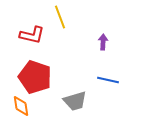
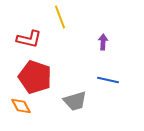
red L-shape: moved 3 px left, 4 px down
orange diamond: rotated 20 degrees counterclockwise
